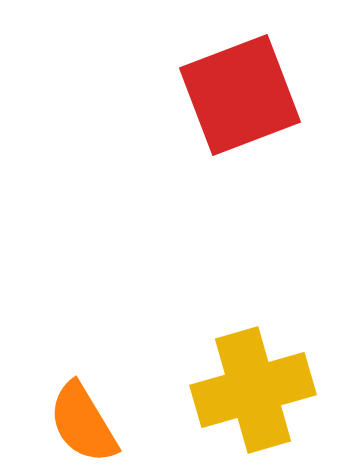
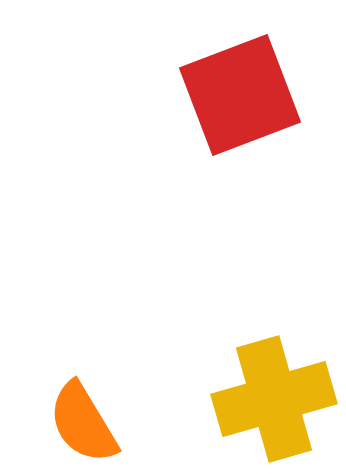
yellow cross: moved 21 px right, 9 px down
